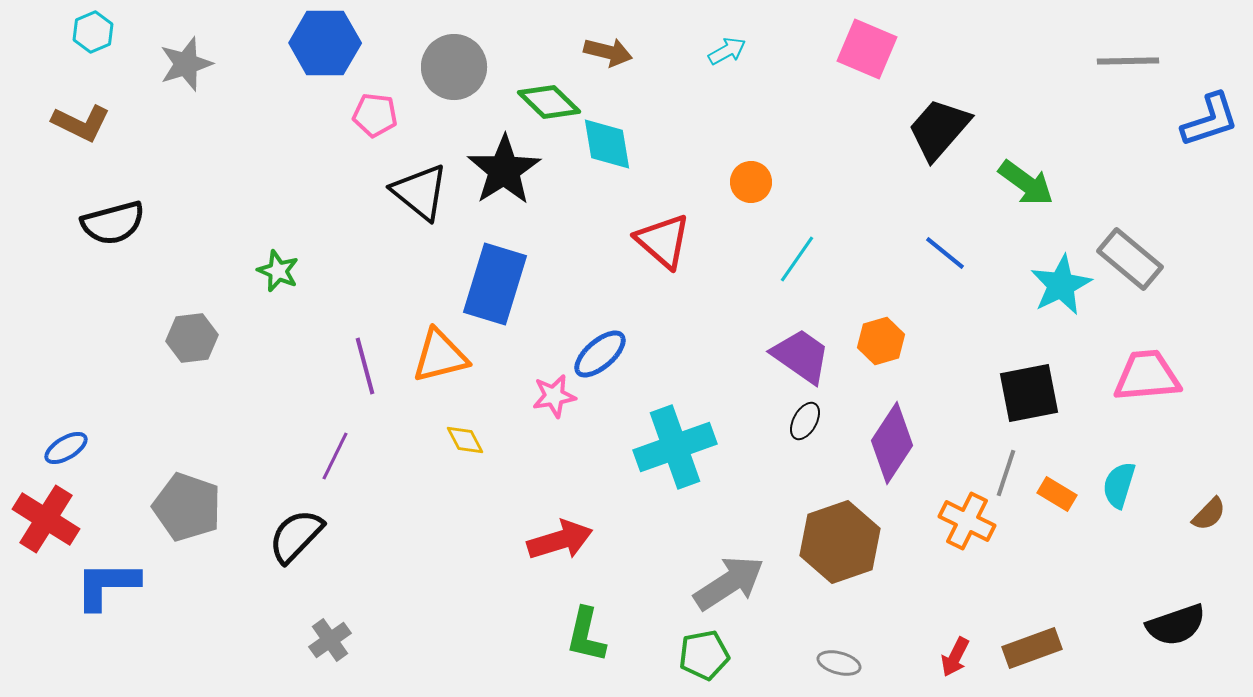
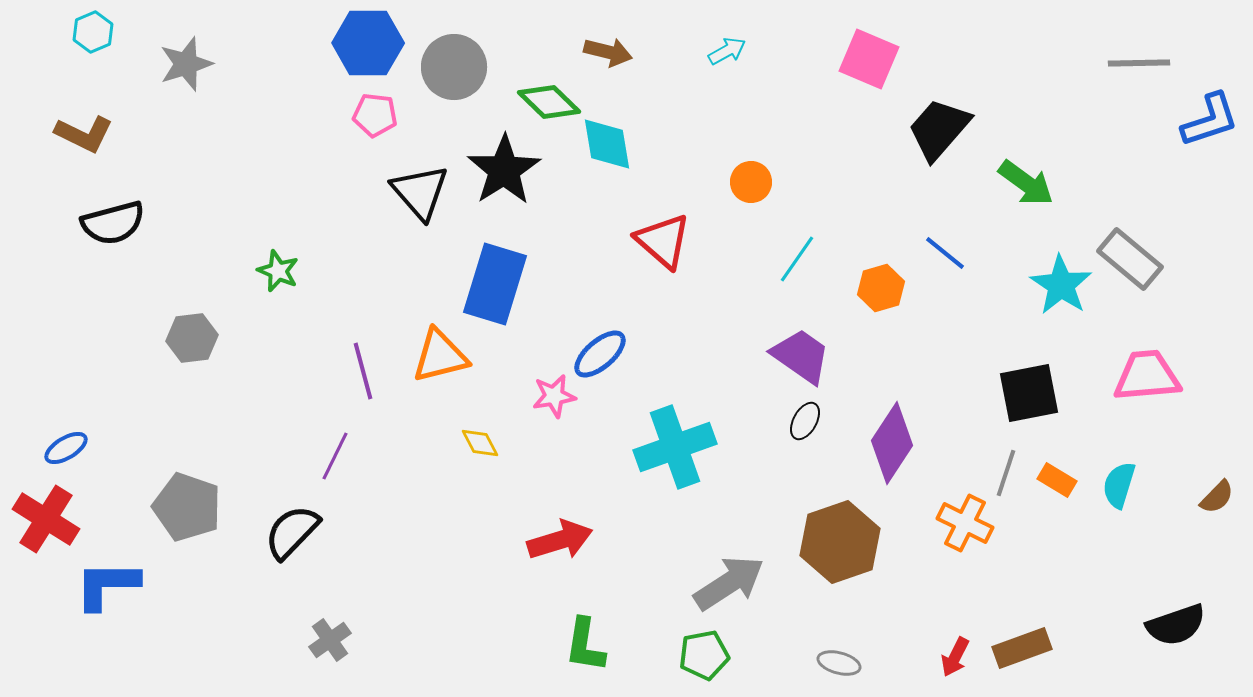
blue hexagon at (325, 43): moved 43 px right
pink square at (867, 49): moved 2 px right, 10 px down
gray line at (1128, 61): moved 11 px right, 2 px down
brown L-shape at (81, 123): moved 3 px right, 11 px down
black triangle at (420, 192): rotated 10 degrees clockwise
cyan star at (1061, 285): rotated 12 degrees counterclockwise
orange hexagon at (881, 341): moved 53 px up
purple line at (365, 366): moved 2 px left, 5 px down
yellow diamond at (465, 440): moved 15 px right, 3 px down
orange rectangle at (1057, 494): moved 14 px up
brown semicircle at (1209, 514): moved 8 px right, 17 px up
orange cross at (967, 521): moved 2 px left, 2 px down
black semicircle at (296, 536): moved 4 px left, 4 px up
green L-shape at (586, 635): moved 1 px left, 10 px down; rotated 4 degrees counterclockwise
brown rectangle at (1032, 648): moved 10 px left
